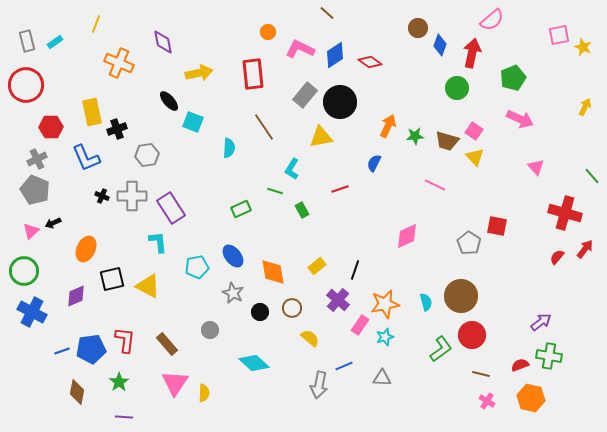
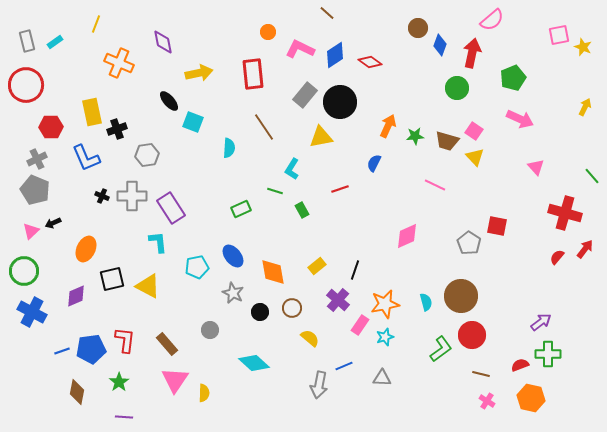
green cross at (549, 356): moved 1 px left, 2 px up; rotated 10 degrees counterclockwise
pink triangle at (175, 383): moved 3 px up
